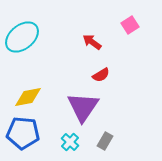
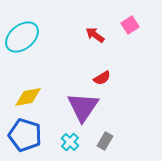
red arrow: moved 3 px right, 7 px up
red semicircle: moved 1 px right, 3 px down
blue pentagon: moved 2 px right, 2 px down; rotated 12 degrees clockwise
